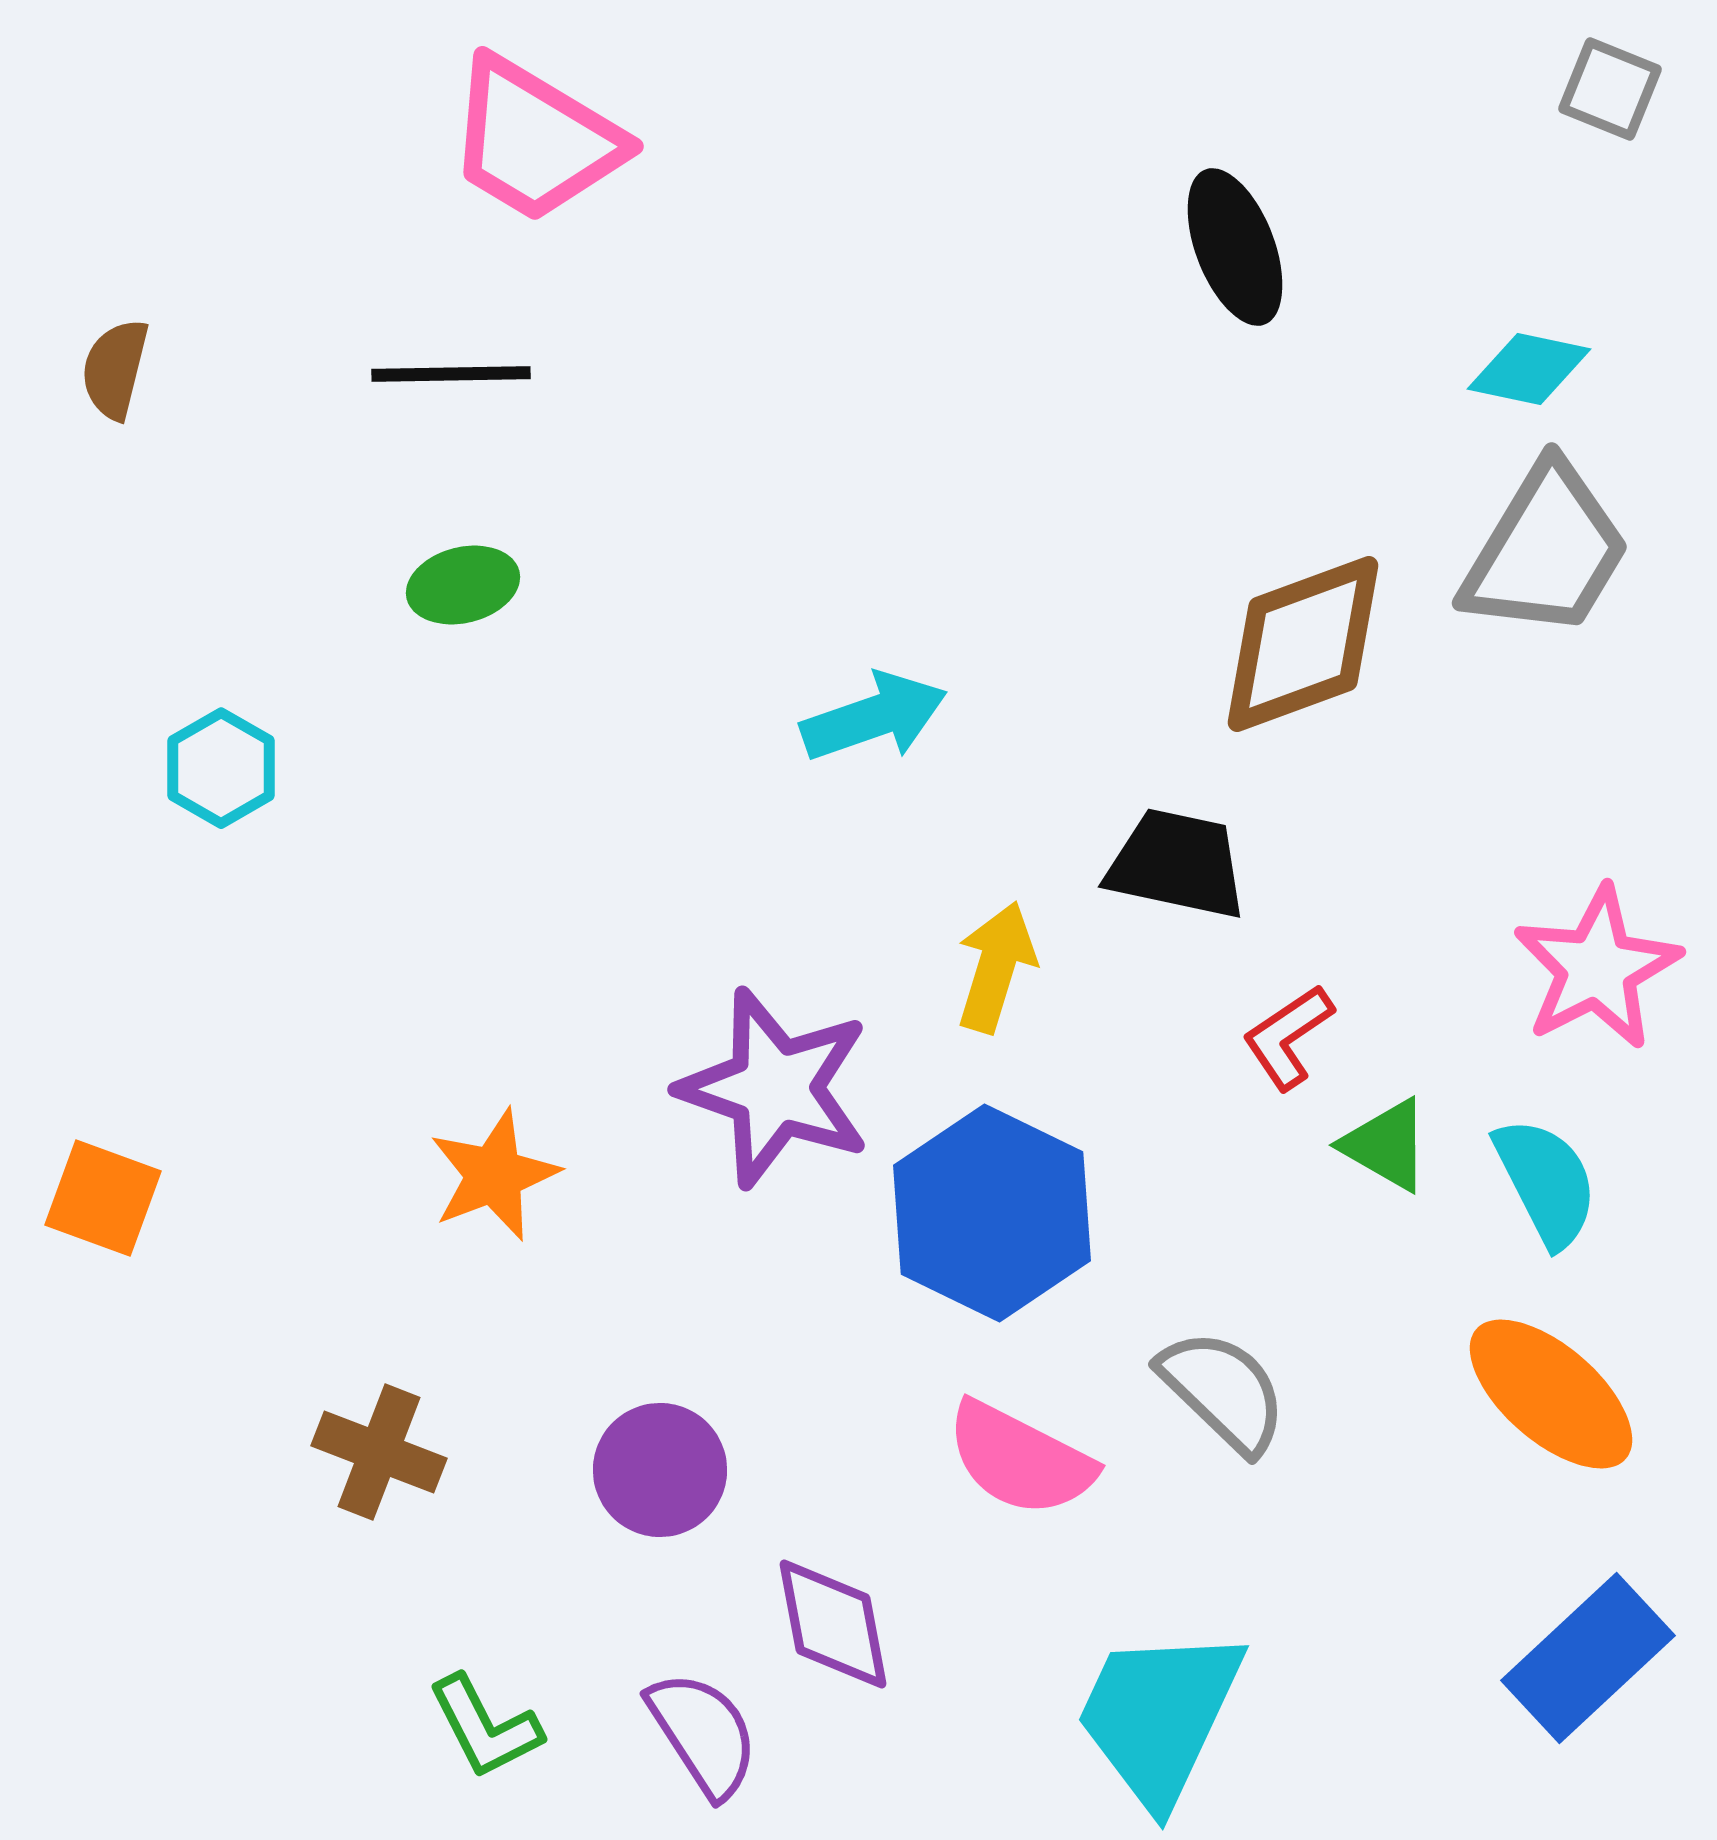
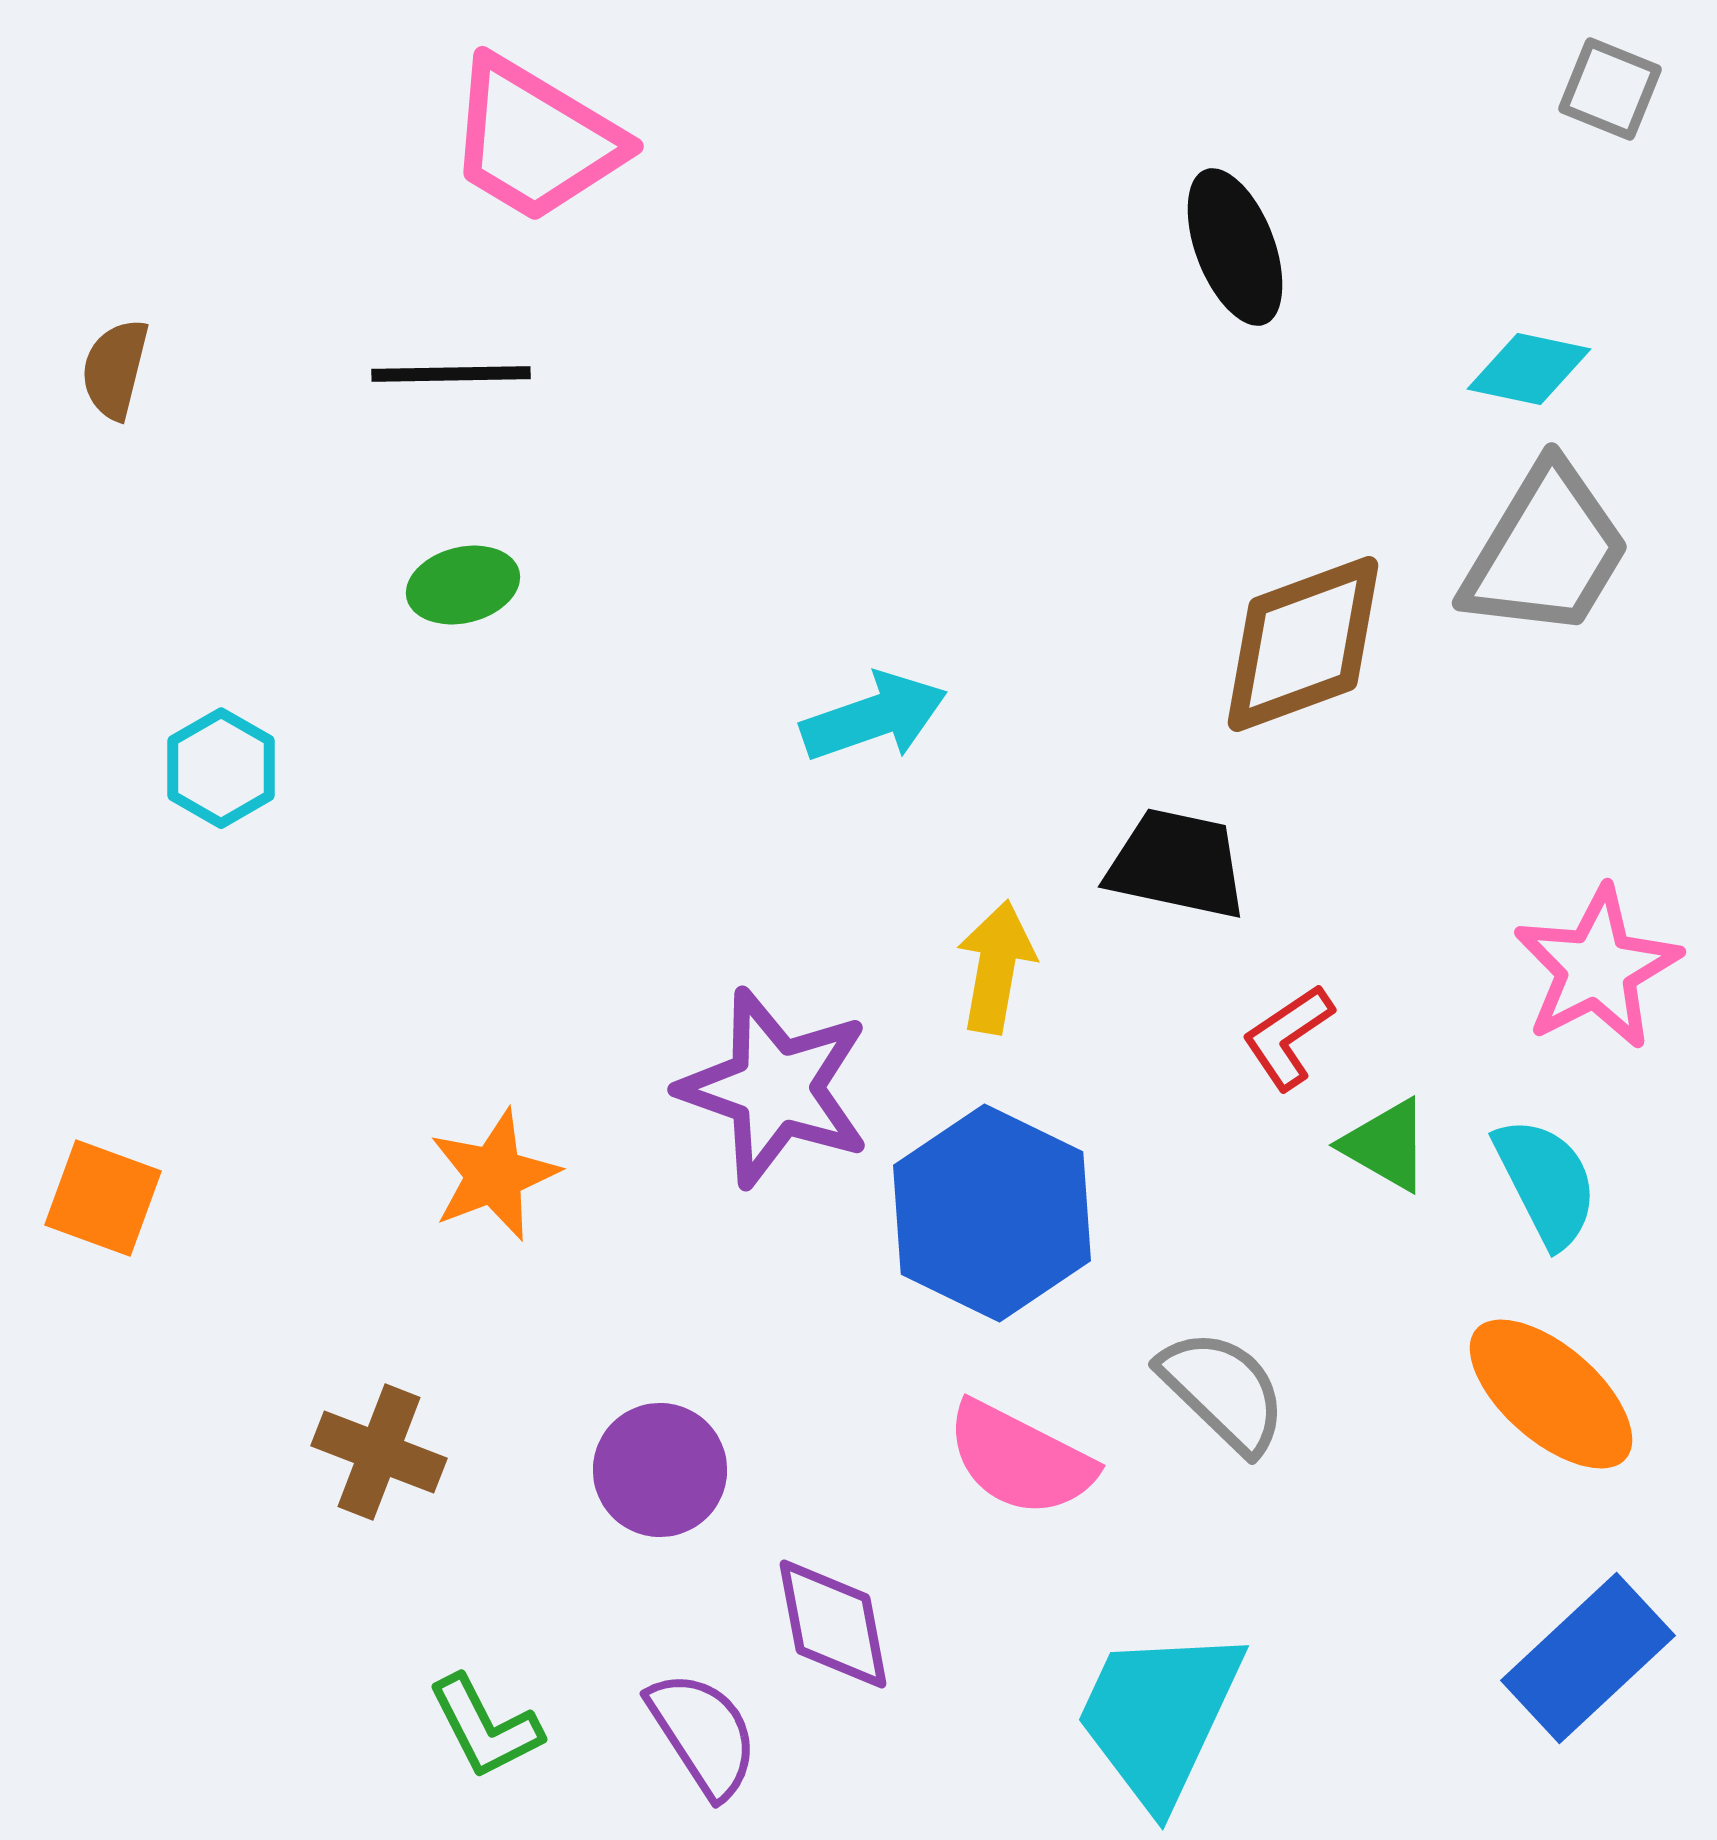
yellow arrow: rotated 7 degrees counterclockwise
